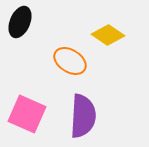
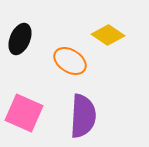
black ellipse: moved 17 px down
pink square: moved 3 px left, 1 px up
